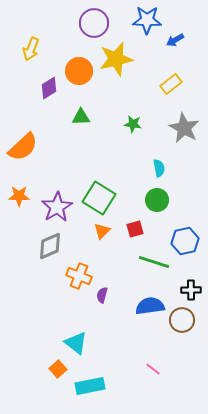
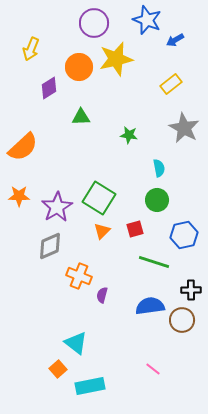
blue star: rotated 20 degrees clockwise
orange circle: moved 4 px up
green star: moved 4 px left, 11 px down
blue hexagon: moved 1 px left, 6 px up
